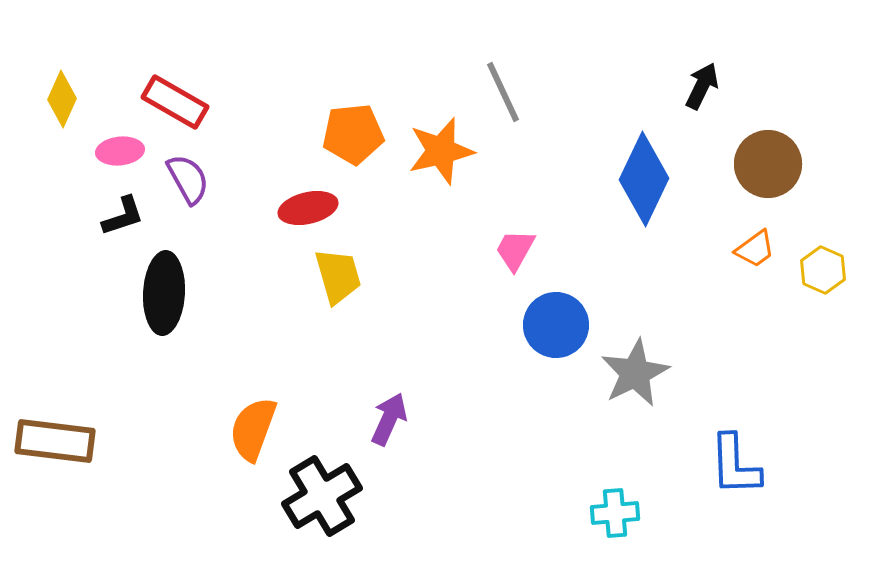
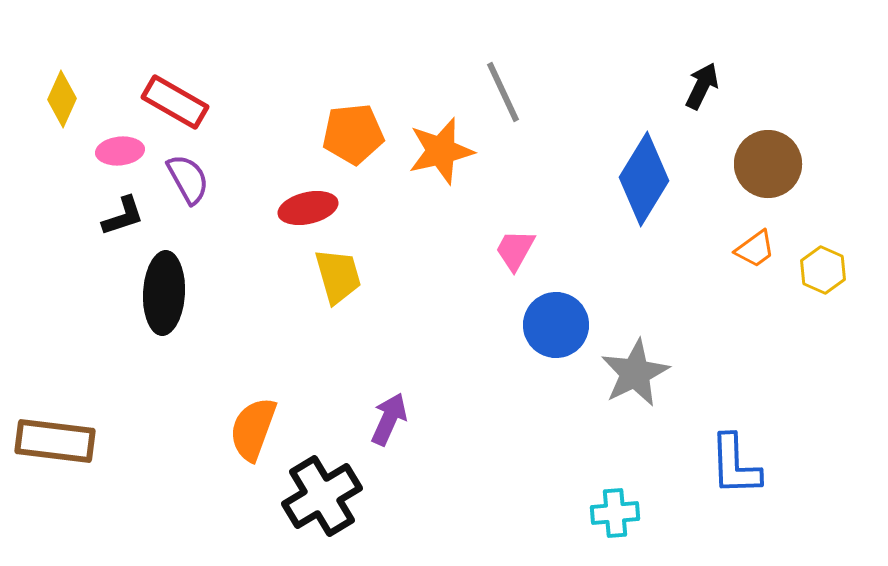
blue diamond: rotated 6 degrees clockwise
